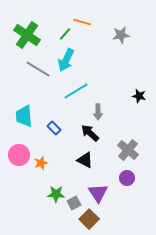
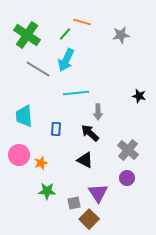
cyan line: moved 2 px down; rotated 25 degrees clockwise
blue rectangle: moved 2 px right, 1 px down; rotated 48 degrees clockwise
green star: moved 9 px left, 3 px up
gray square: rotated 16 degrees clockwise
